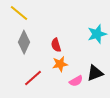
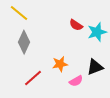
cyan star: moved 2 px up
red semicircle: moved 20 px right, 20 px up; rotated 40 degrees counterclockwise
black triangle: moved 6 px up
